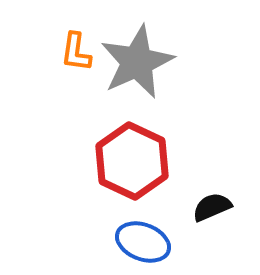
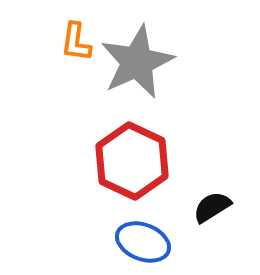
orange L-shape: moved 10 px up
black semicircle: rotated 9 degrees counterclockwise
